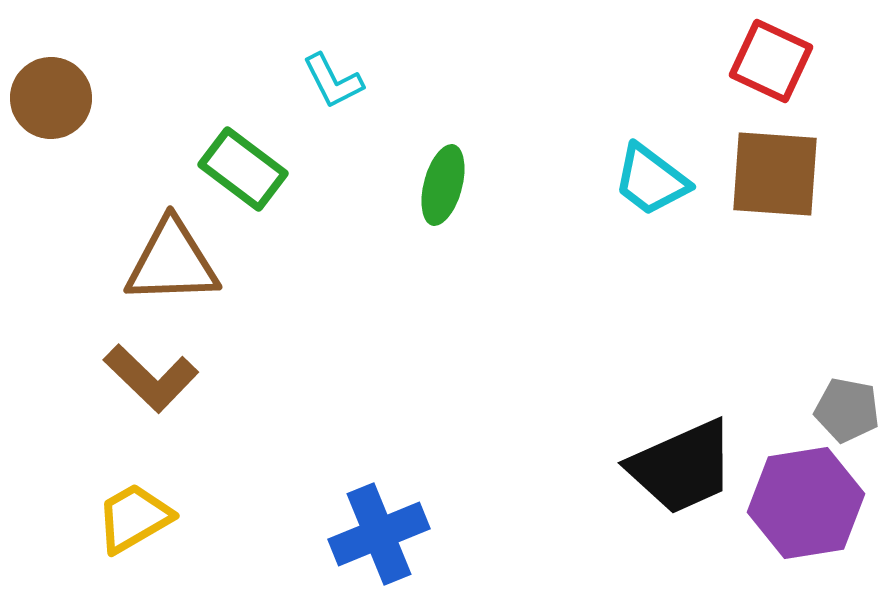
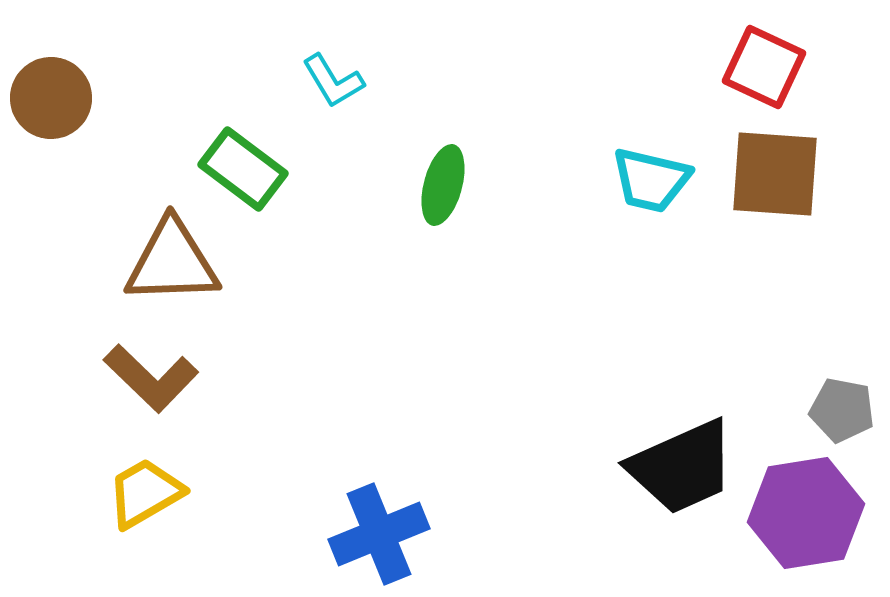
red square: moved 7 px left, 6 px down
cyan L-shape: rotated 4 degrees counterclockwise
cyan trapezoid: rotated 24 degrees counterclockwise
gray pentagon: moved 5 px left
purple hexagon: moved 10 px down
yellow trapezoid: moved 11 px right, 25 px up
